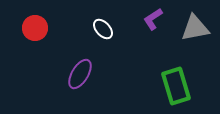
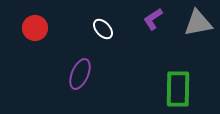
gray triangle: moved 3 px right, 5 px up
purple ellipse: rotated 8 degrees counterclockwise
green rectangle: moved 2 px right, 3 px down; rotated 18 degrees clockwise
